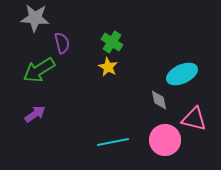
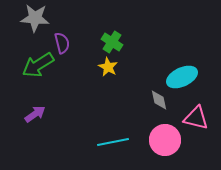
green arrow: moved 1 px left, 5 px up
cyan ellipse: moved 3 px down
pink triangle: moved 2 px right, 1 px up
